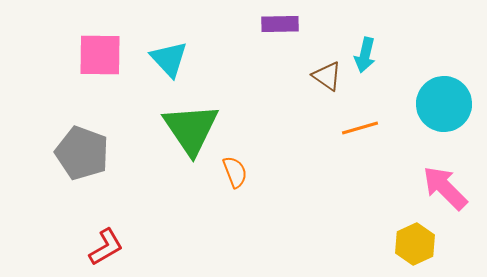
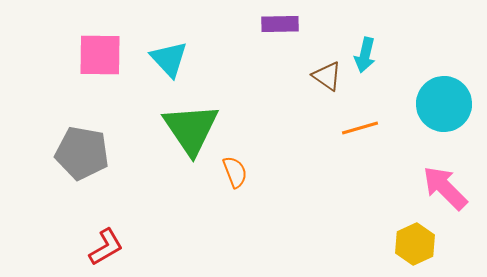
gray pentagon: rotated 10 degrees counterclockwise
